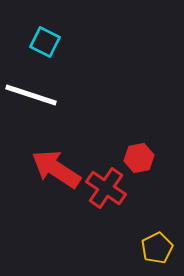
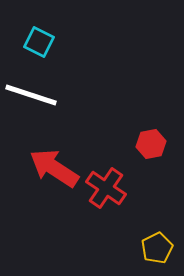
cyan square: moved 6 px left
red hexagon: moved 12 px right, 14 px up
red arrow: moved 2 px left, 1 px up
